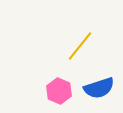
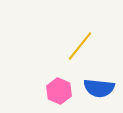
blue semicircle: rotated 24 degrees clockwise
